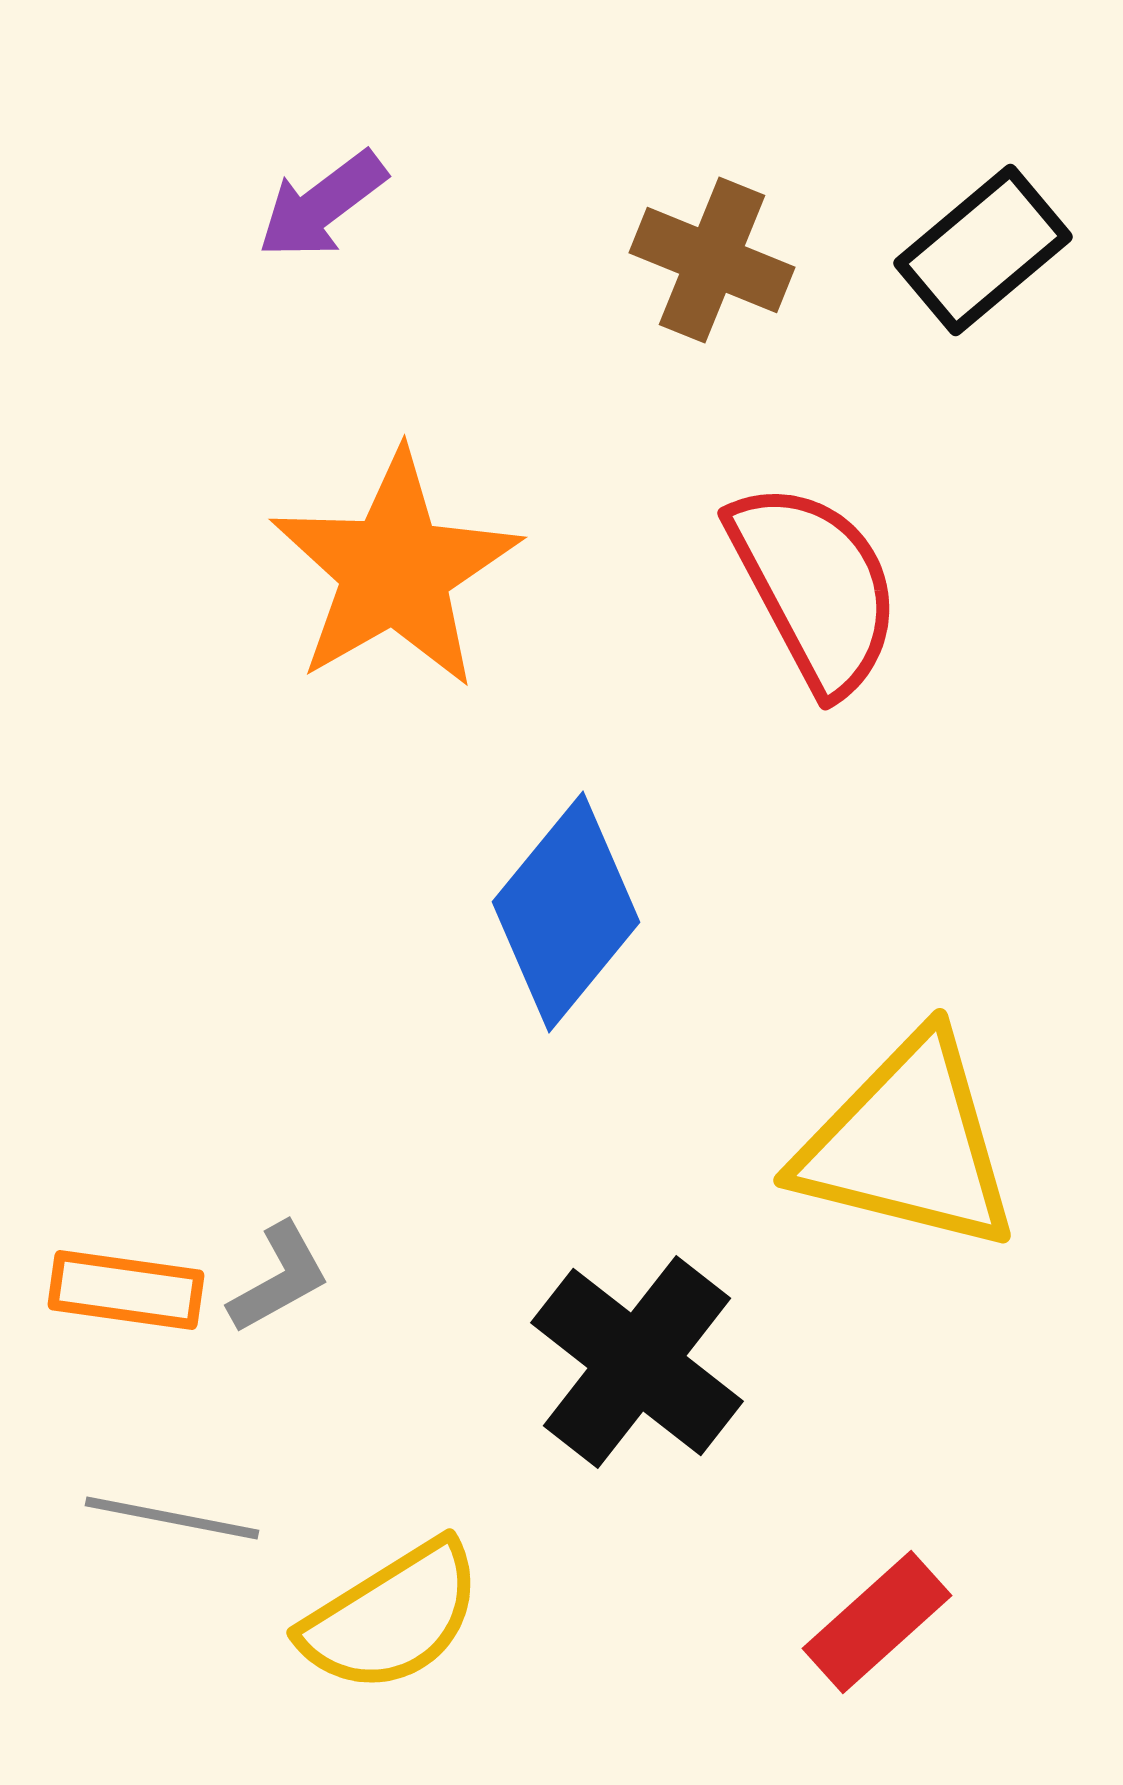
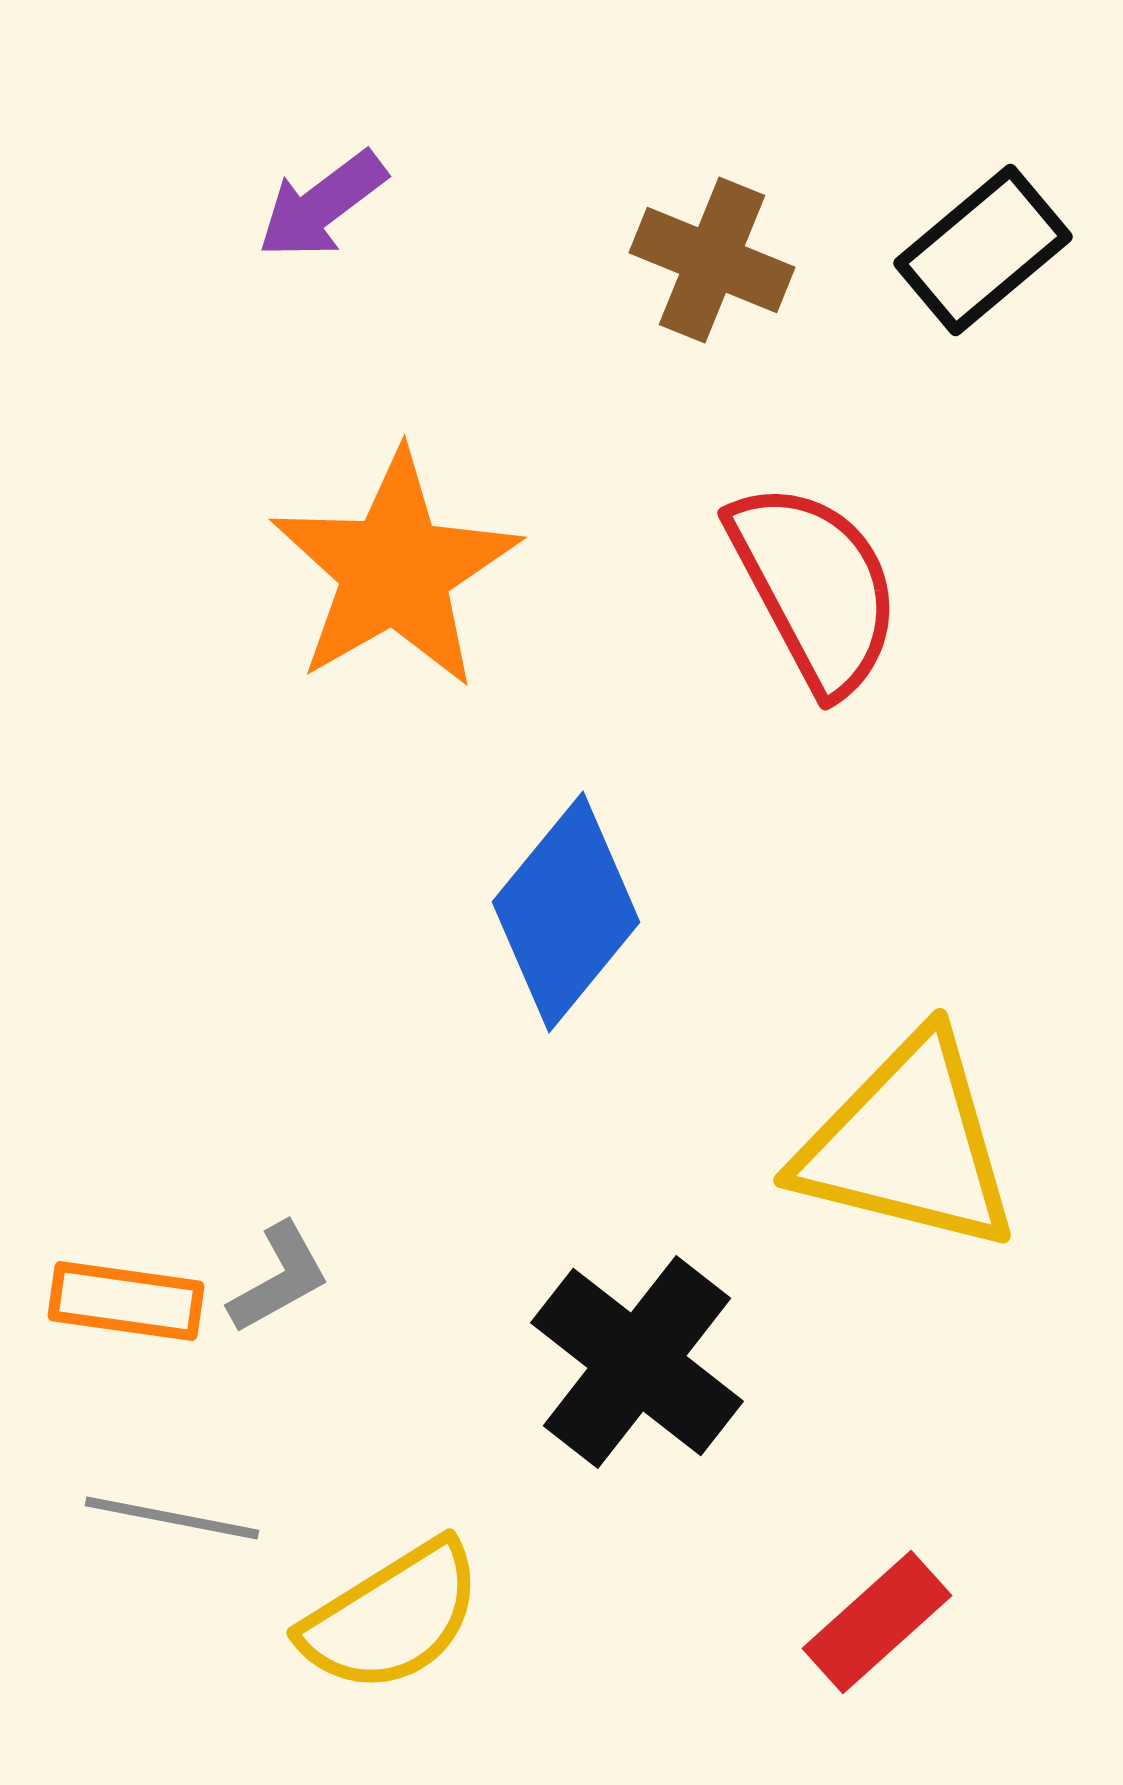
orange rectangle: moved 11 px down
